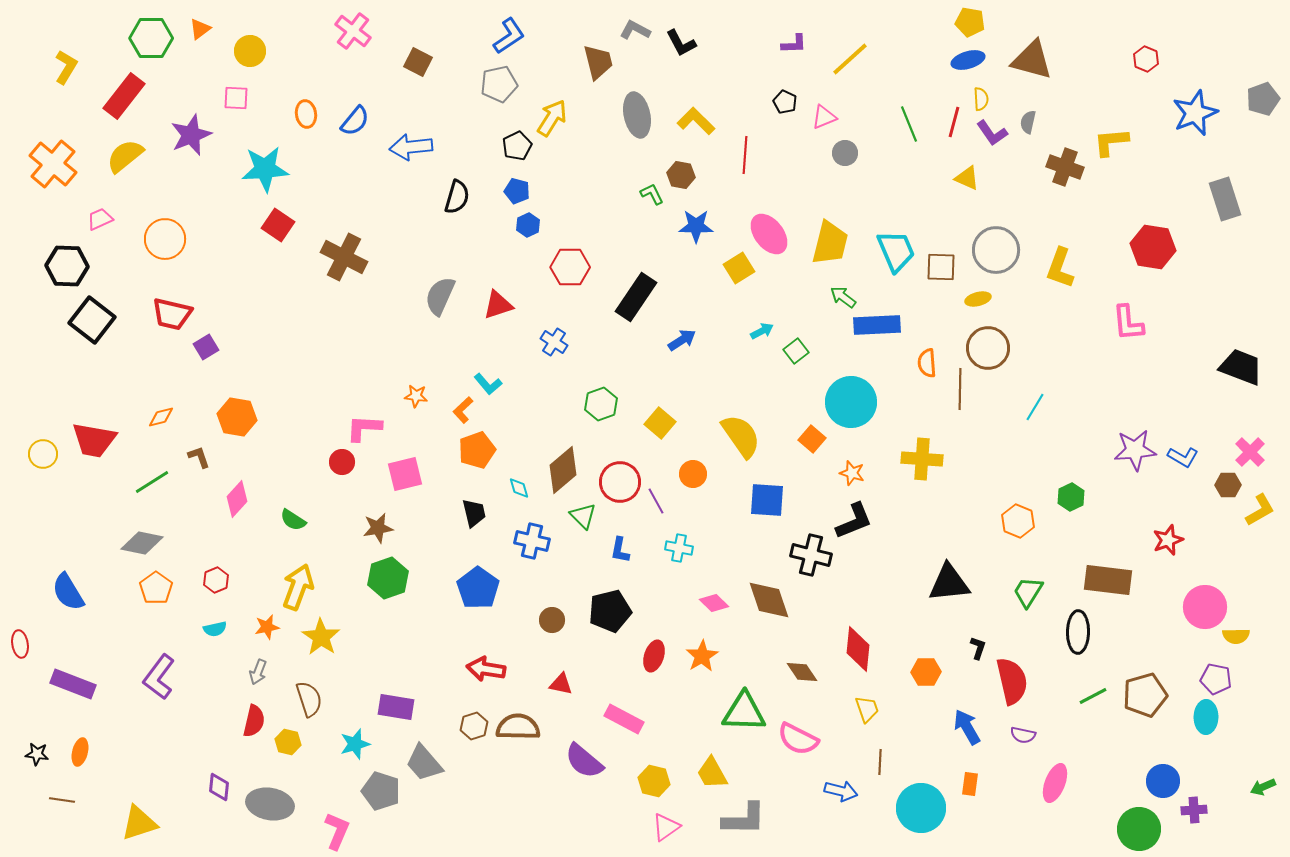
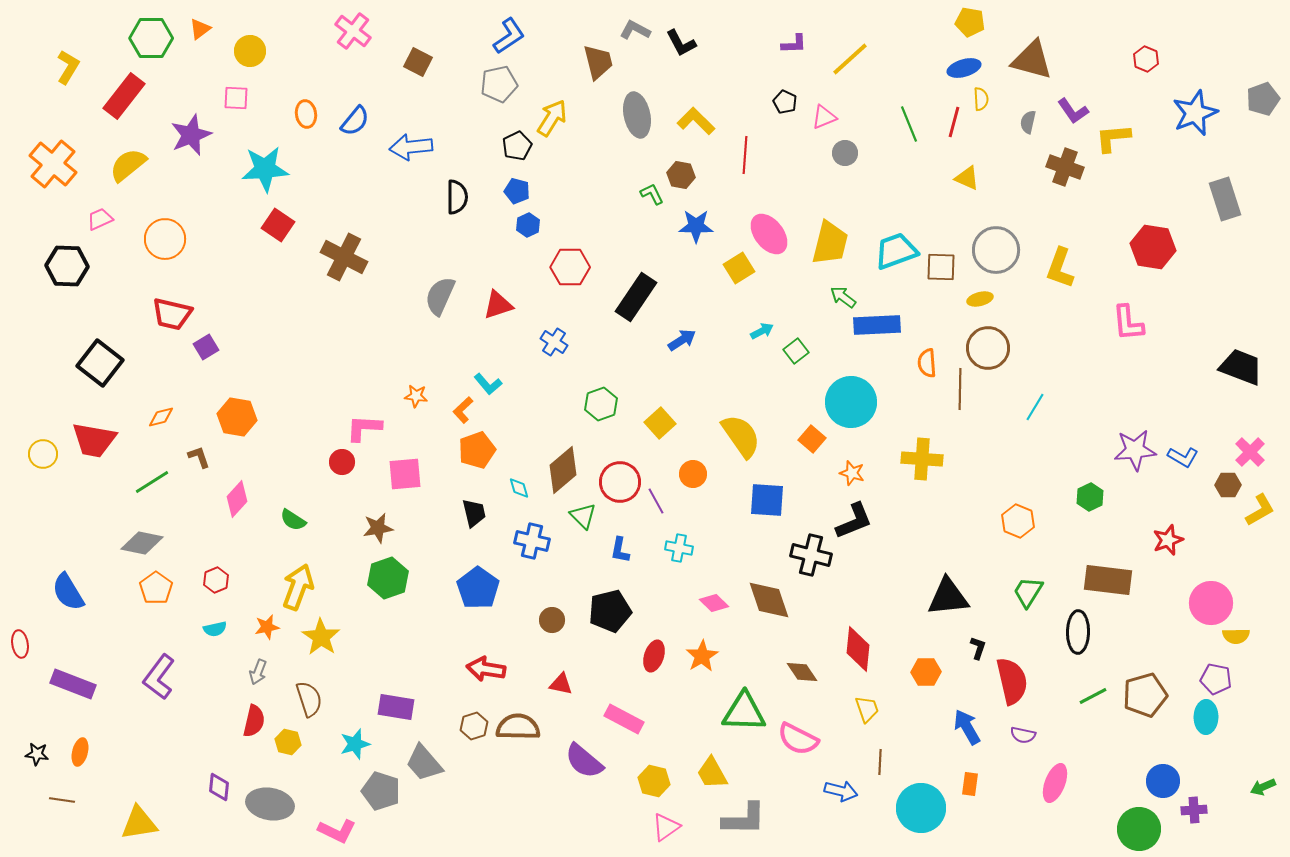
blue ellipse at (968, 60): moved 4 px left, 8 px down
yellow L-shape at (66, 67): moved 2 px right
purple L-shape at (992, 133): moved 81 px right, 22 px up
yellow L-shape at (1111, 142): moved 2 px right, 4 px up
yellow semicircle at (125, 156): moved 3 px right, 9 px down
black semicircle at (457, 197): rotated 16 degrees counterclockwise
cyan trapezoid at (896, 251): rotated 87 degrees counterclockwise
yellow ellipse at (978, 299): moved 2 px right
black square at (92, 320): moved 8 px right, 43 px down
yellow square at (660, 423): rotated 8 degrees clockwise
pink square at (405, 474): rotated 9 degrees clockwise
green hexagon at (1071, 497): moved 19 px right
black triangle at (949, 583): moved 1 px left, 14 px down
pink circle at (1205, 607): moved 6 px right, 4 px up
yellow triangle at (139, 823): rotated 9 degrees clockwise
pink L-shape at (337, 831): rotated 93 degrees clockwise
